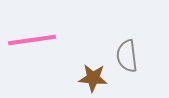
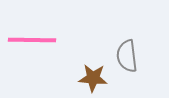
pink line: rotated 9 degrees clockwise
